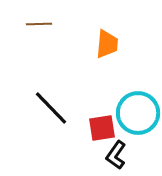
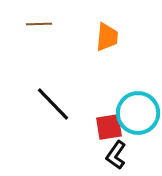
orange trapezoid: moved 7 px up
black line: moved 2 px right, 4 px up
red square: moved 7 px right, 1 px up
